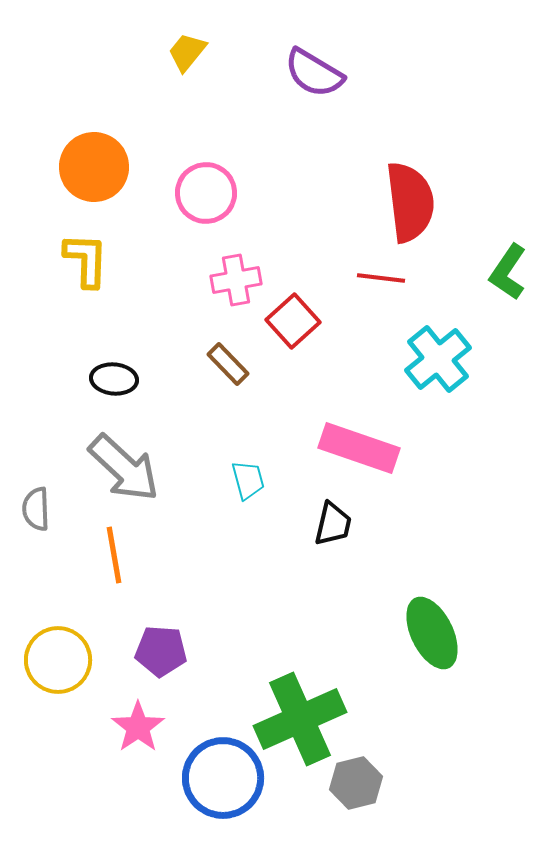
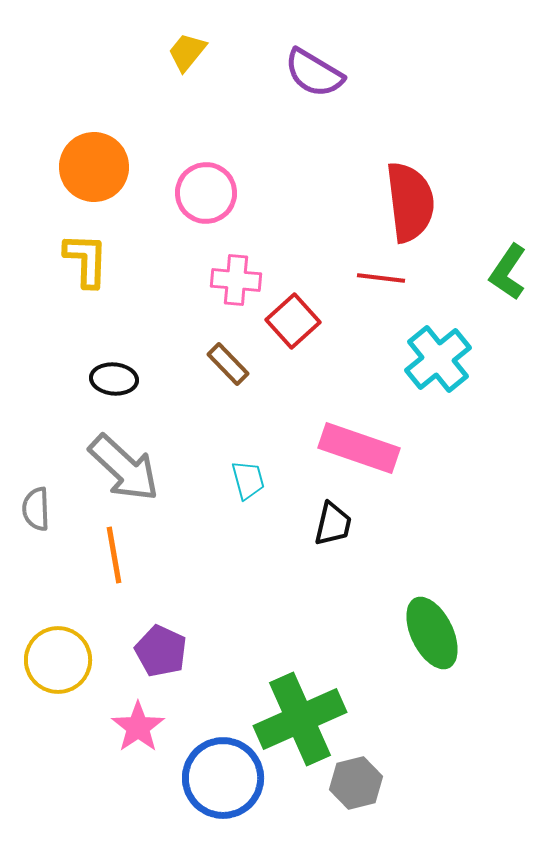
pink cross: rotated 15 degrees clockwise
purple pentagon: rotated 21 degrees clockwise
